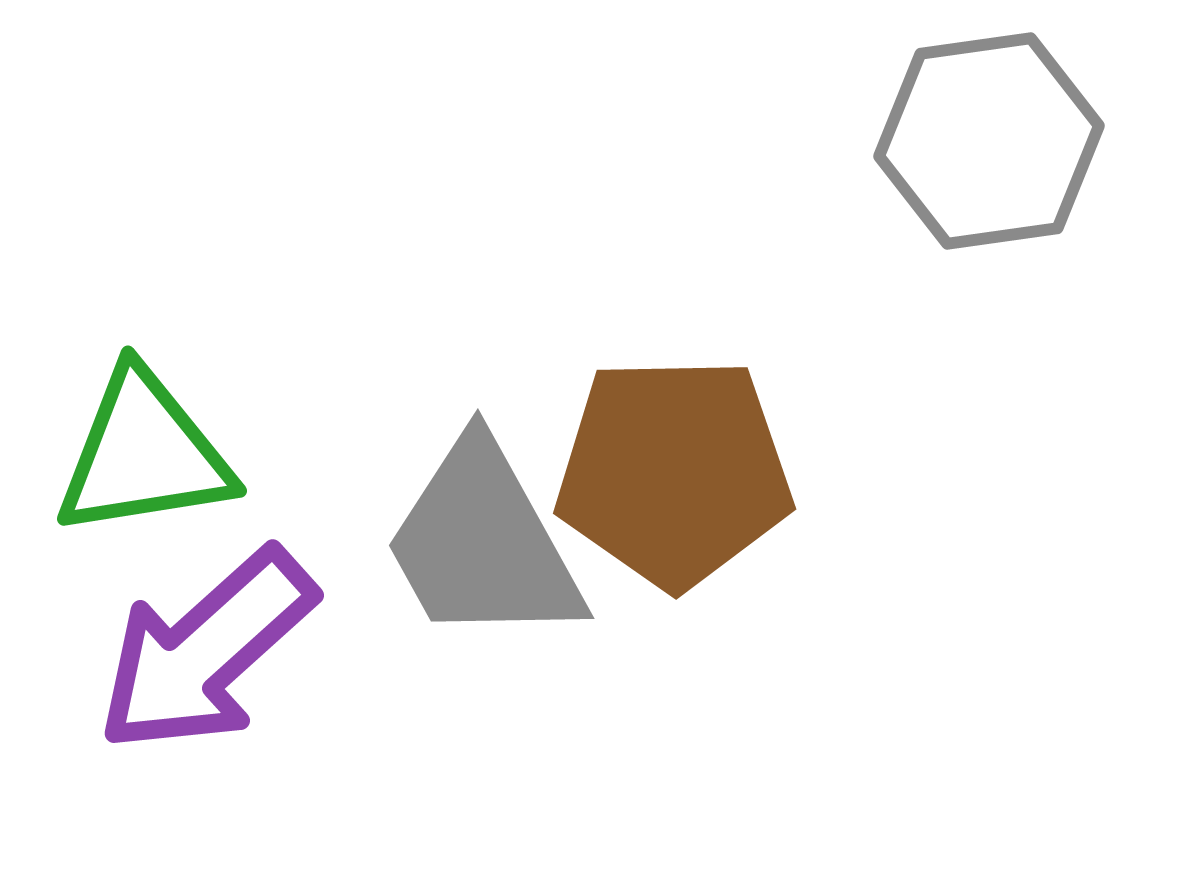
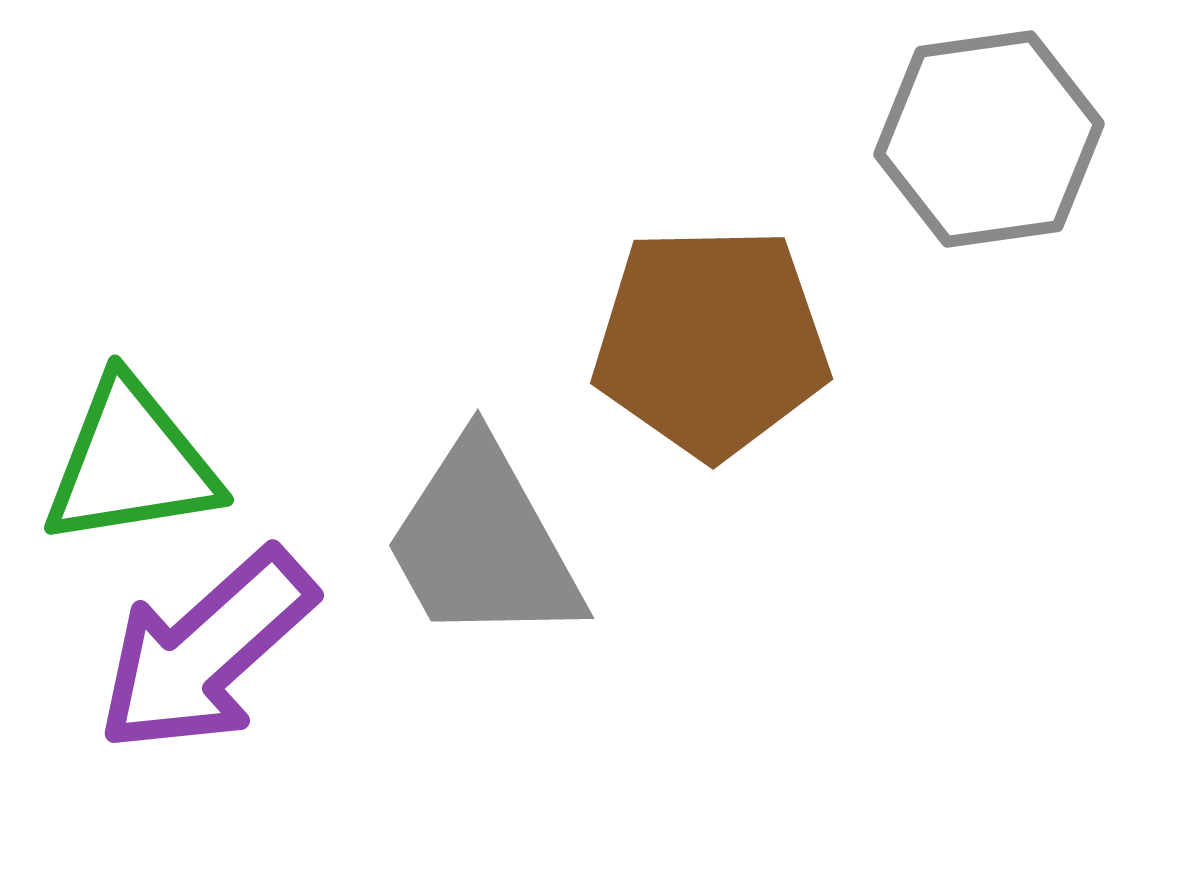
gray hexagon: moved 2 px up
green triangle: moved 13 px left, 9 px down
brown pentagon: moved 37 px right, 130 px up
